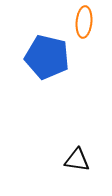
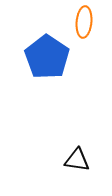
blue pentagon: rotated 21 degrees clockwise
